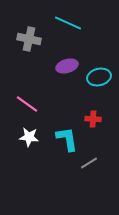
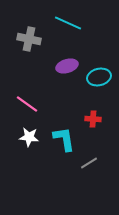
cyan L-shape: moved 3 px left
